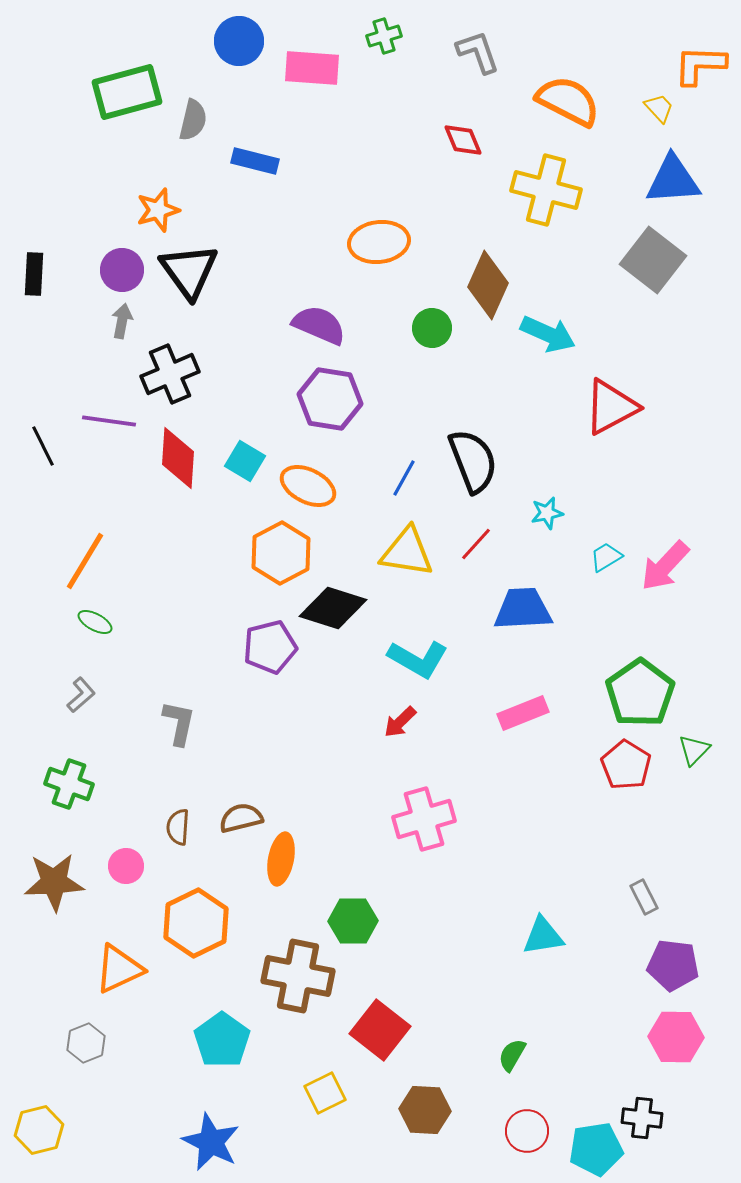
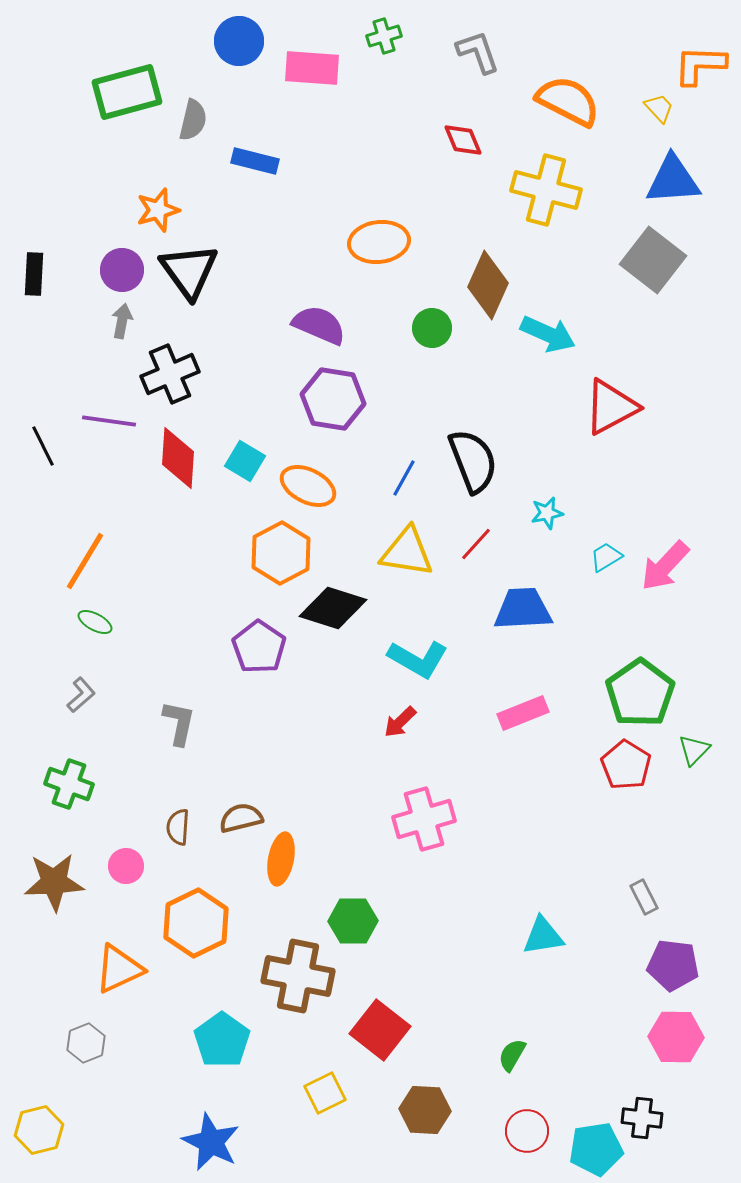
purple hexagon at (330, 399): moved 3 px right
purple pentagon at (270, 647): moved 11 px left; rotated 24 degrees counterclockwise
